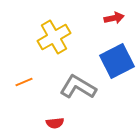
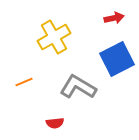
blue square: moved 2 px up
